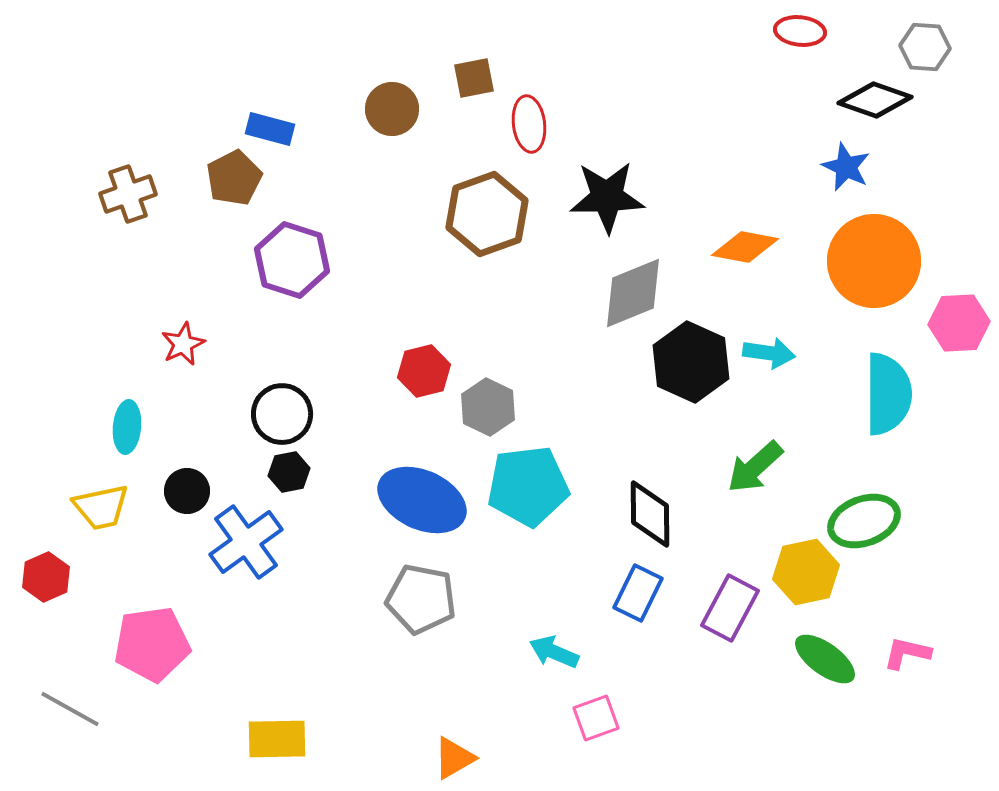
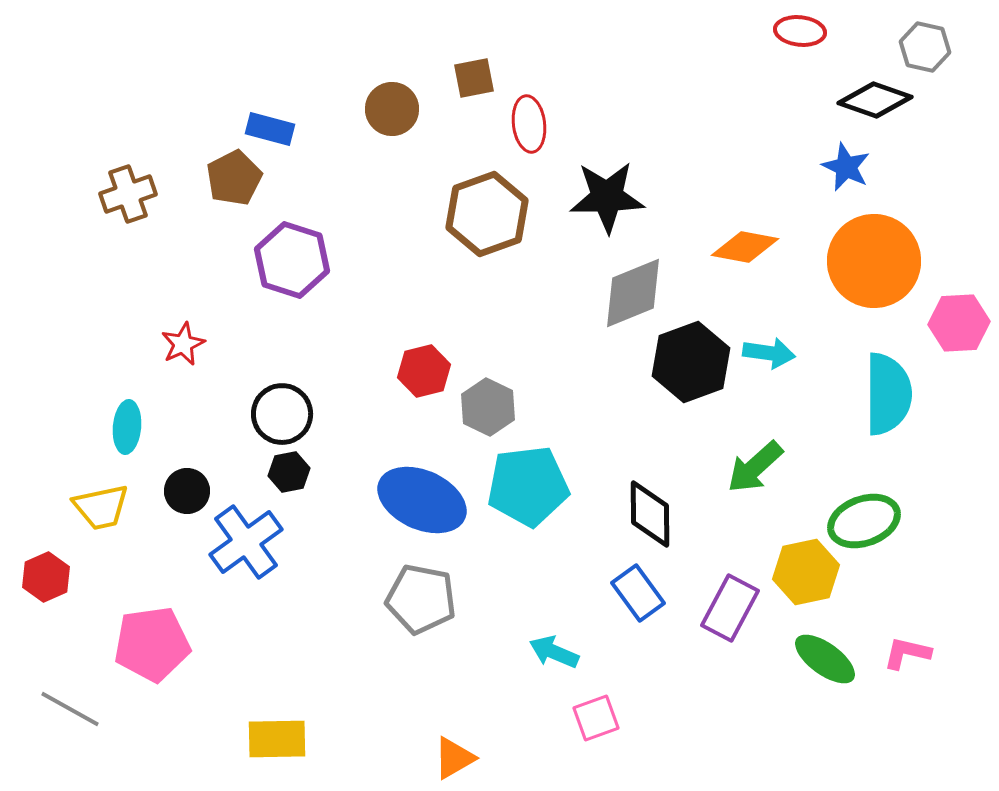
gray hexagon at (925, 47): rotated 9 degrees clockwise
black hexagon at (691, 362): rotated 16 degrees clockwise
blue rectangle at (638, 593): rotated 62 degrees counterclockwise
